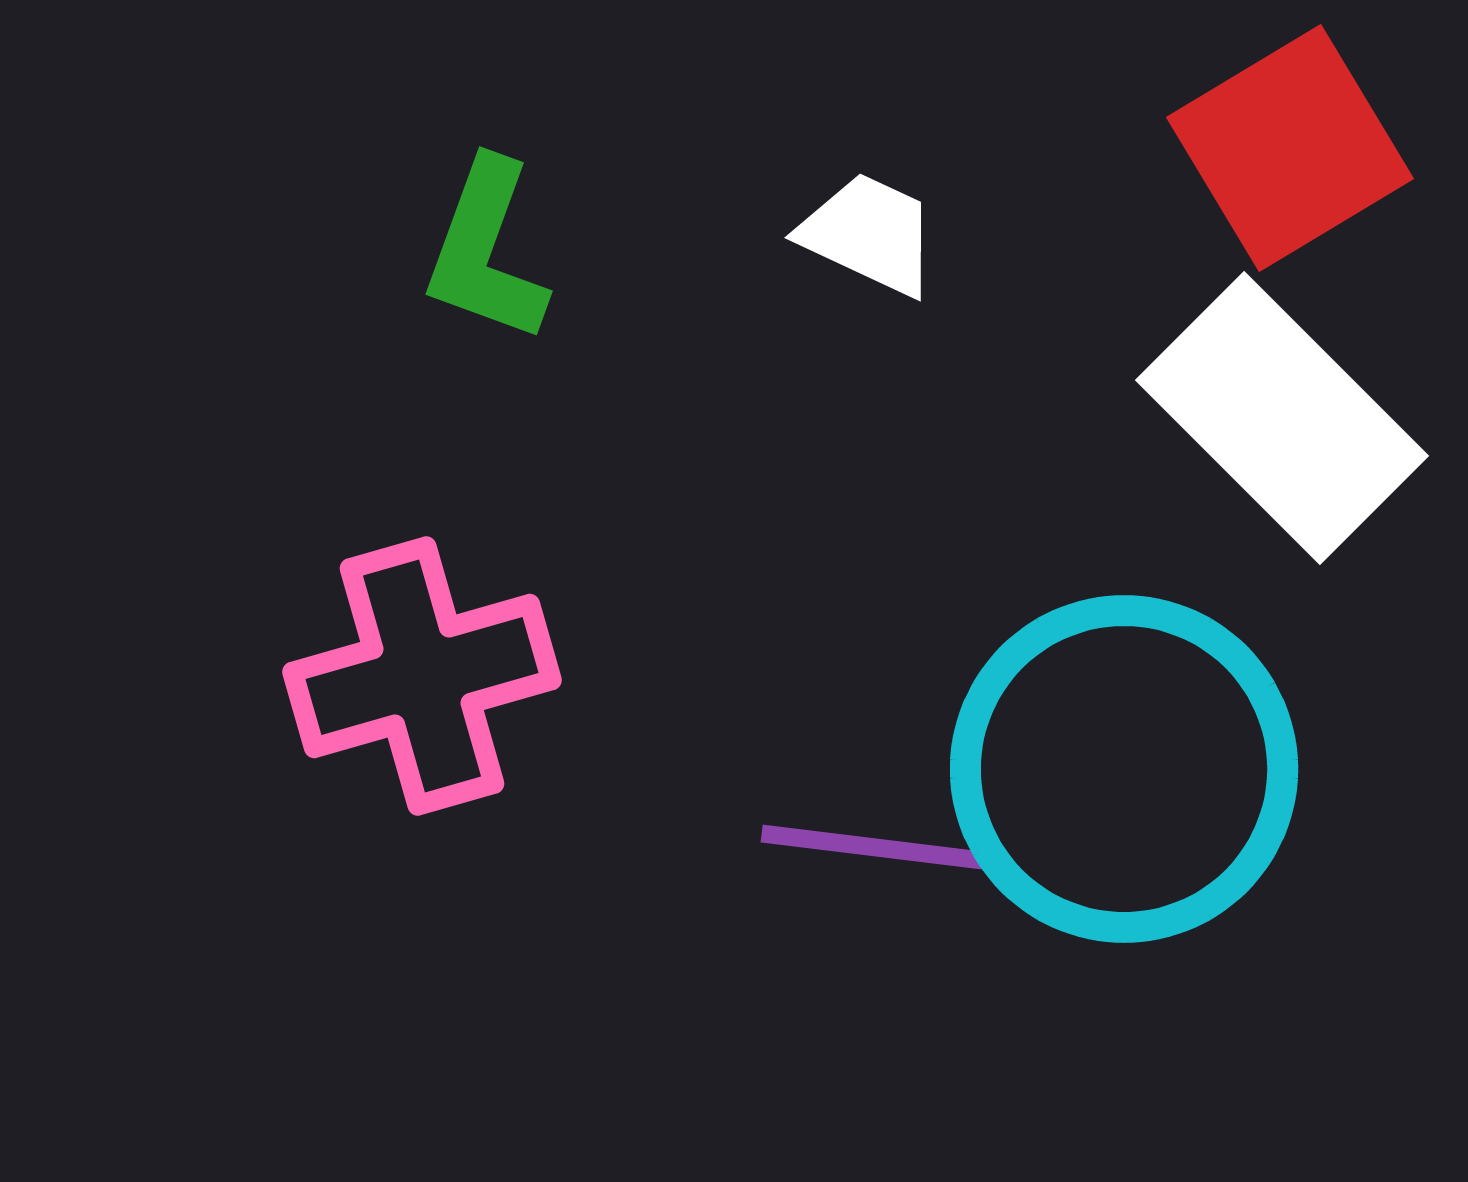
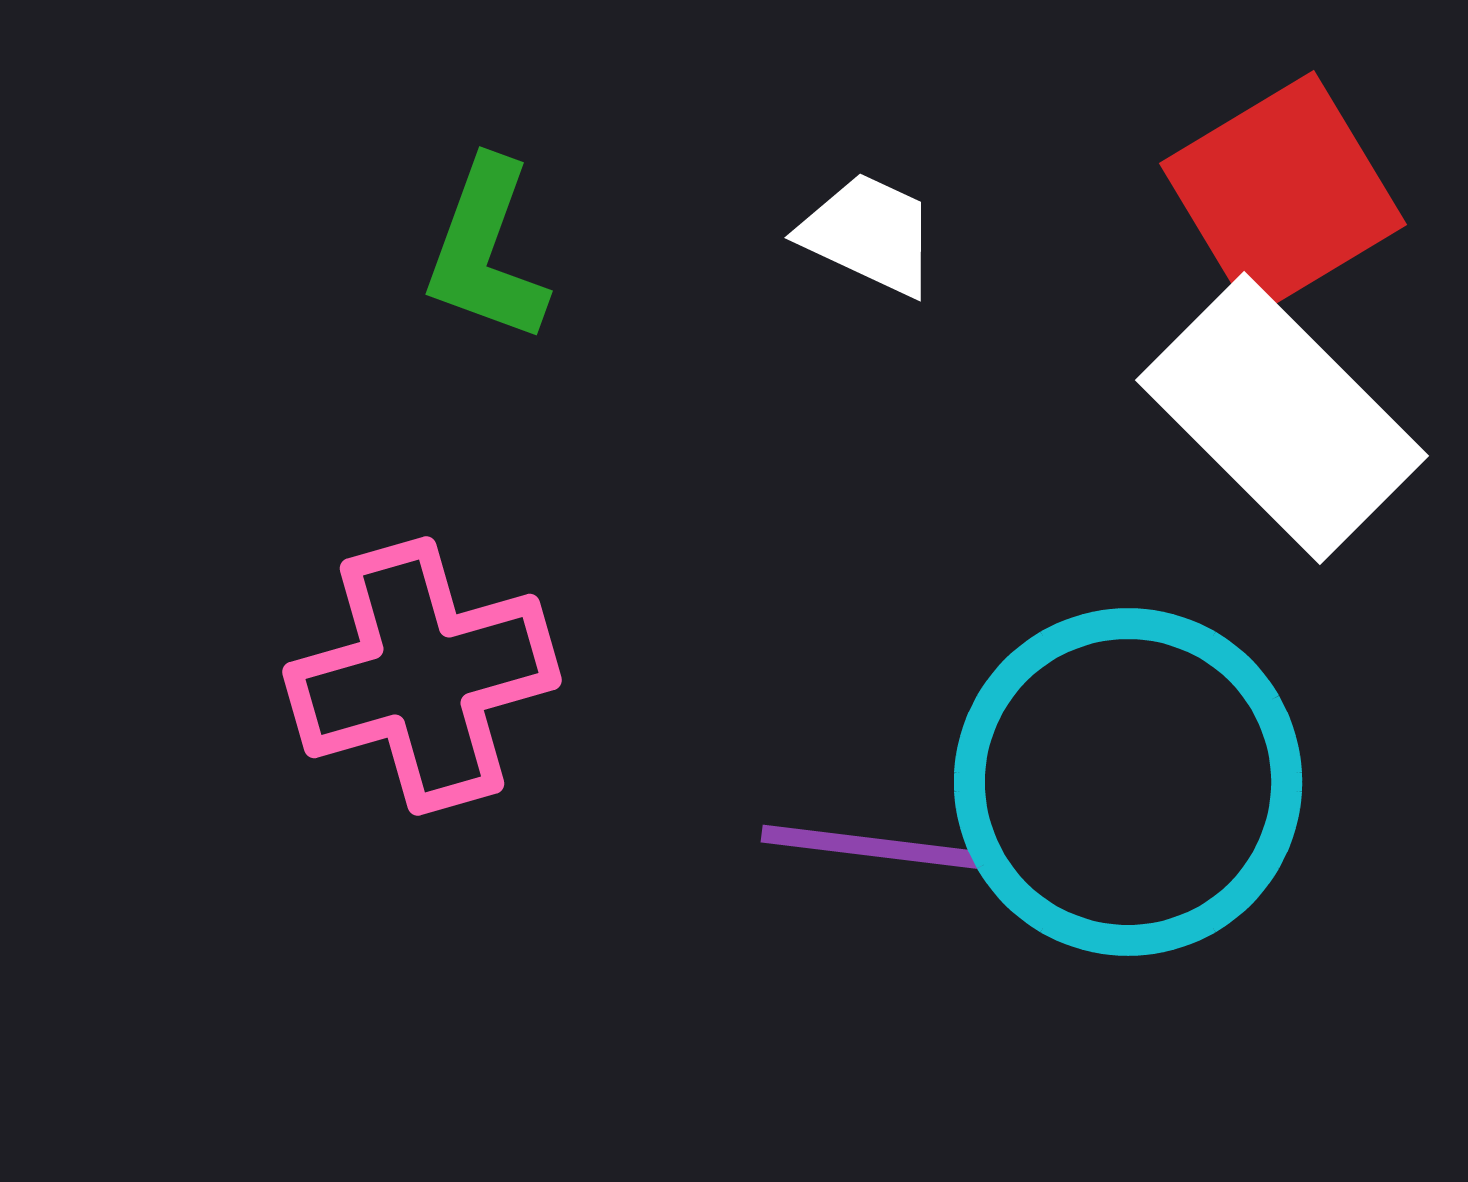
red square: moved 7 px left, 46 px down
cyan circle: moved 4 px right, 13 px down
